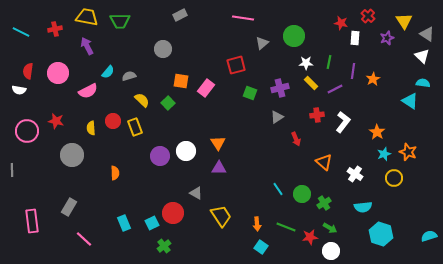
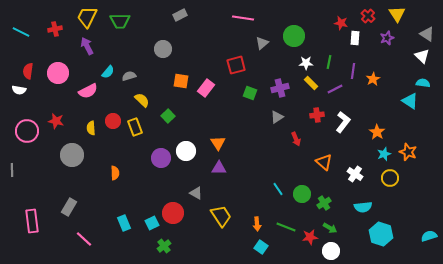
yellow trapezoid at (87, 17): rotated 75 degrees counterclockwise
yellow triangle at (404, 21): moved 7 px left, 7 px up
green square at (168, 103): moved 13 px down
purple circle at (160, 156): moved 1 px right, 2 px down
yellow circle at (394, 178): moved 4 px left
